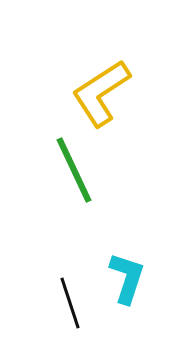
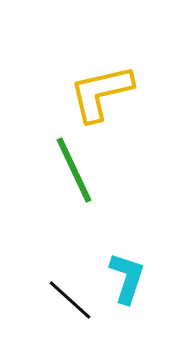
yellow L-shape: rotated 20 degrees clockwise
black line: moved 3 px up; rotated 30 degrees counterclockwise
